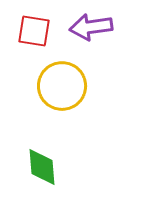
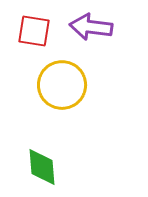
purple arrow: rotated 15 degrees clockwise
yellow circle: moved 1 px up
